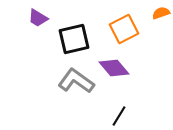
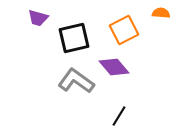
orange semicircle: rotated 24 degrees clockwise
purple trapezoid: rotated 15 degrees counterclockwise
orange square: moved 1 px down
black square: moved 1 px up
purple diamond: moved 1 px up
